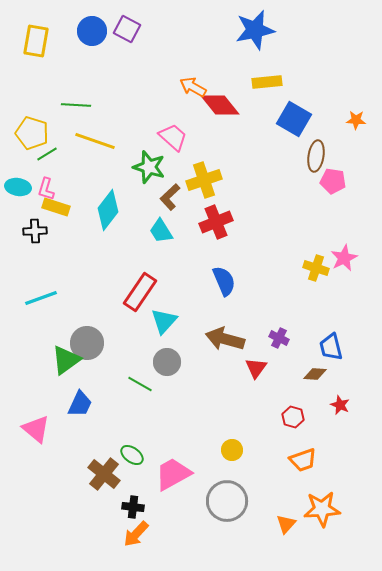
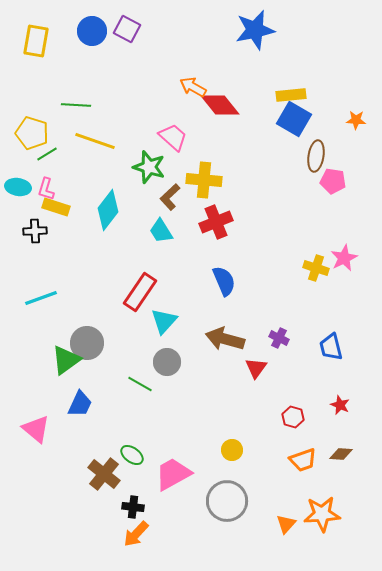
yellow rectangle at (267, 82): moved 24 px right, 13 px down
yellow cross at (204, 180): rotated 24 degrees clockwise
brown diamond at (315, 374): moved 26 px right, 80 px down
orange star at (322, 509): moved 5 px down
